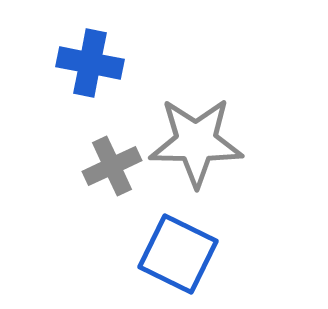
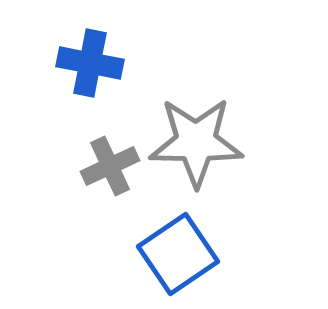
gray cross: moved 2 px left
blue square: rotated 30 degrees clockwise
